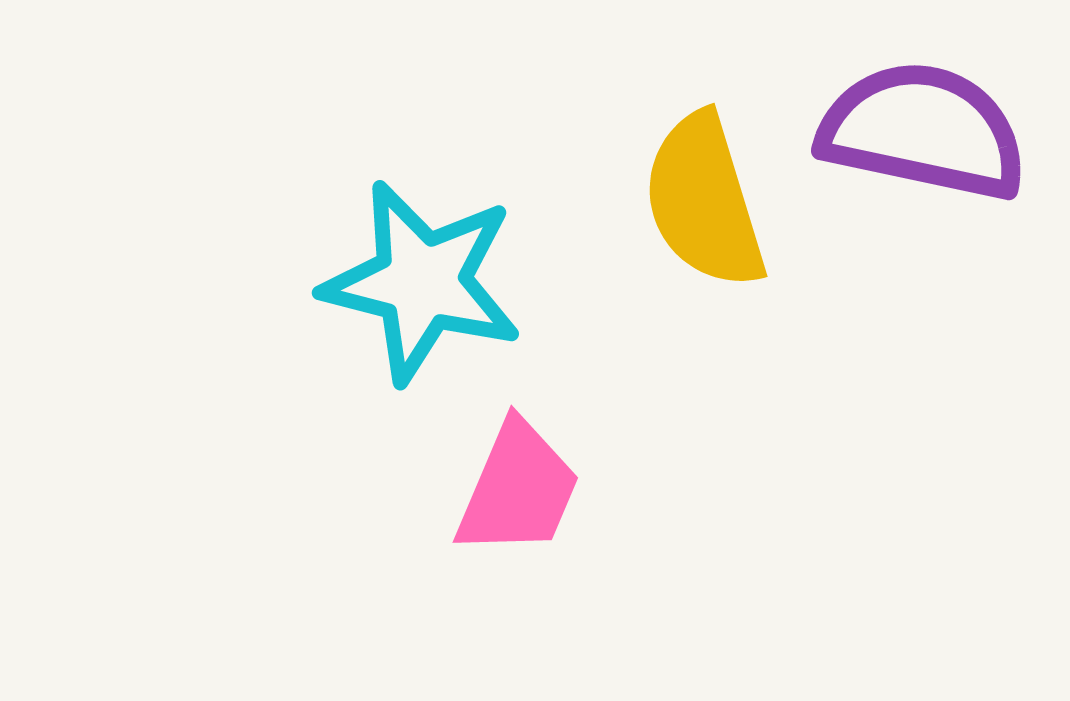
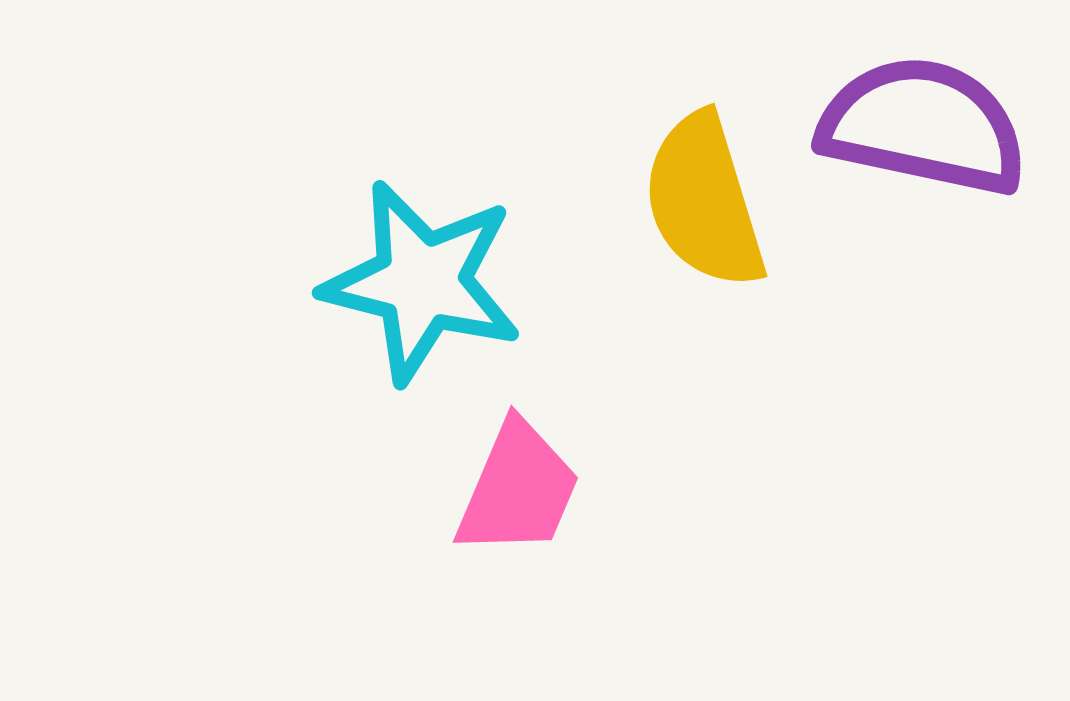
purple semicircle: moved 5 px up
